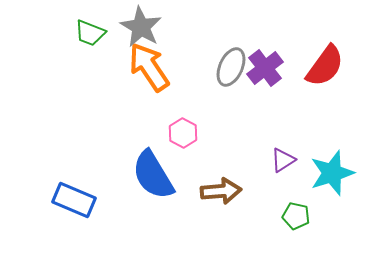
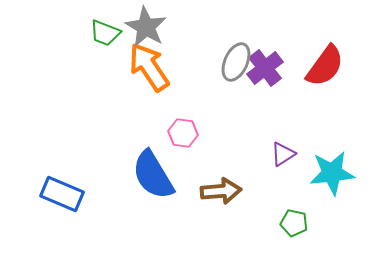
gray star: moved 5 px right
green trapezoid: moved 15 px right
gray ellipse: moved 5 px right, 5 px up
pink hexagon: rotated 20 degrees counterclockwise
purple triangle: moved 6 px up
cyan star: rotated 12 degrees clockwise
blue rectangle: moved 12 px left, 6 px up
green pentagon: moved 2 px left, 7 px down
